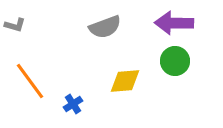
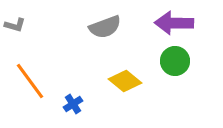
yellow diamond: rotated 44 degrees clockwise
